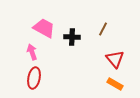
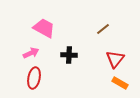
brown line: rotated 24 degrees clockwise
black cross: moved 3 px left, 18 px down
pink arrow: moved 1 px left, 1 px down; rotated 84 degrees clockwise
red triangle: rotated 18 degrees clockwise
orange rectangle: moved 5 px right, 1 px up
